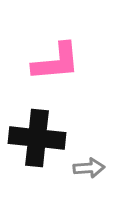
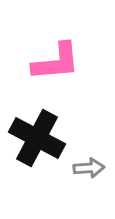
black cross: rotated 22 degrees clockwise
